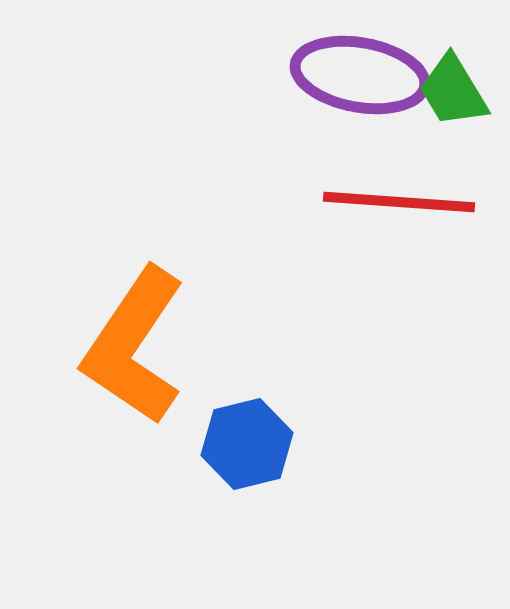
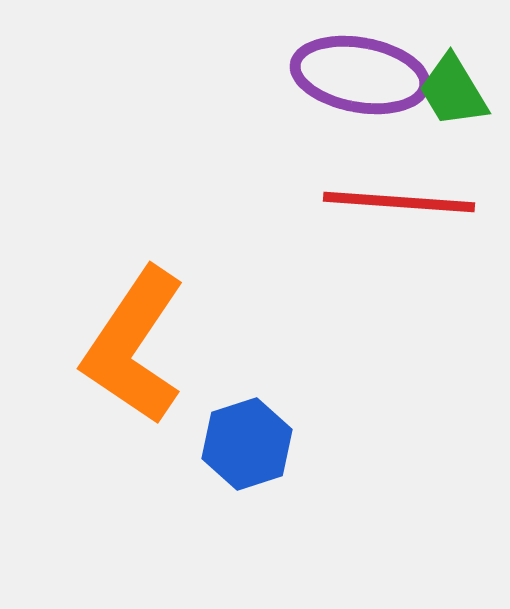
blue hexagon: rotated 4 degrees counterclockwise
